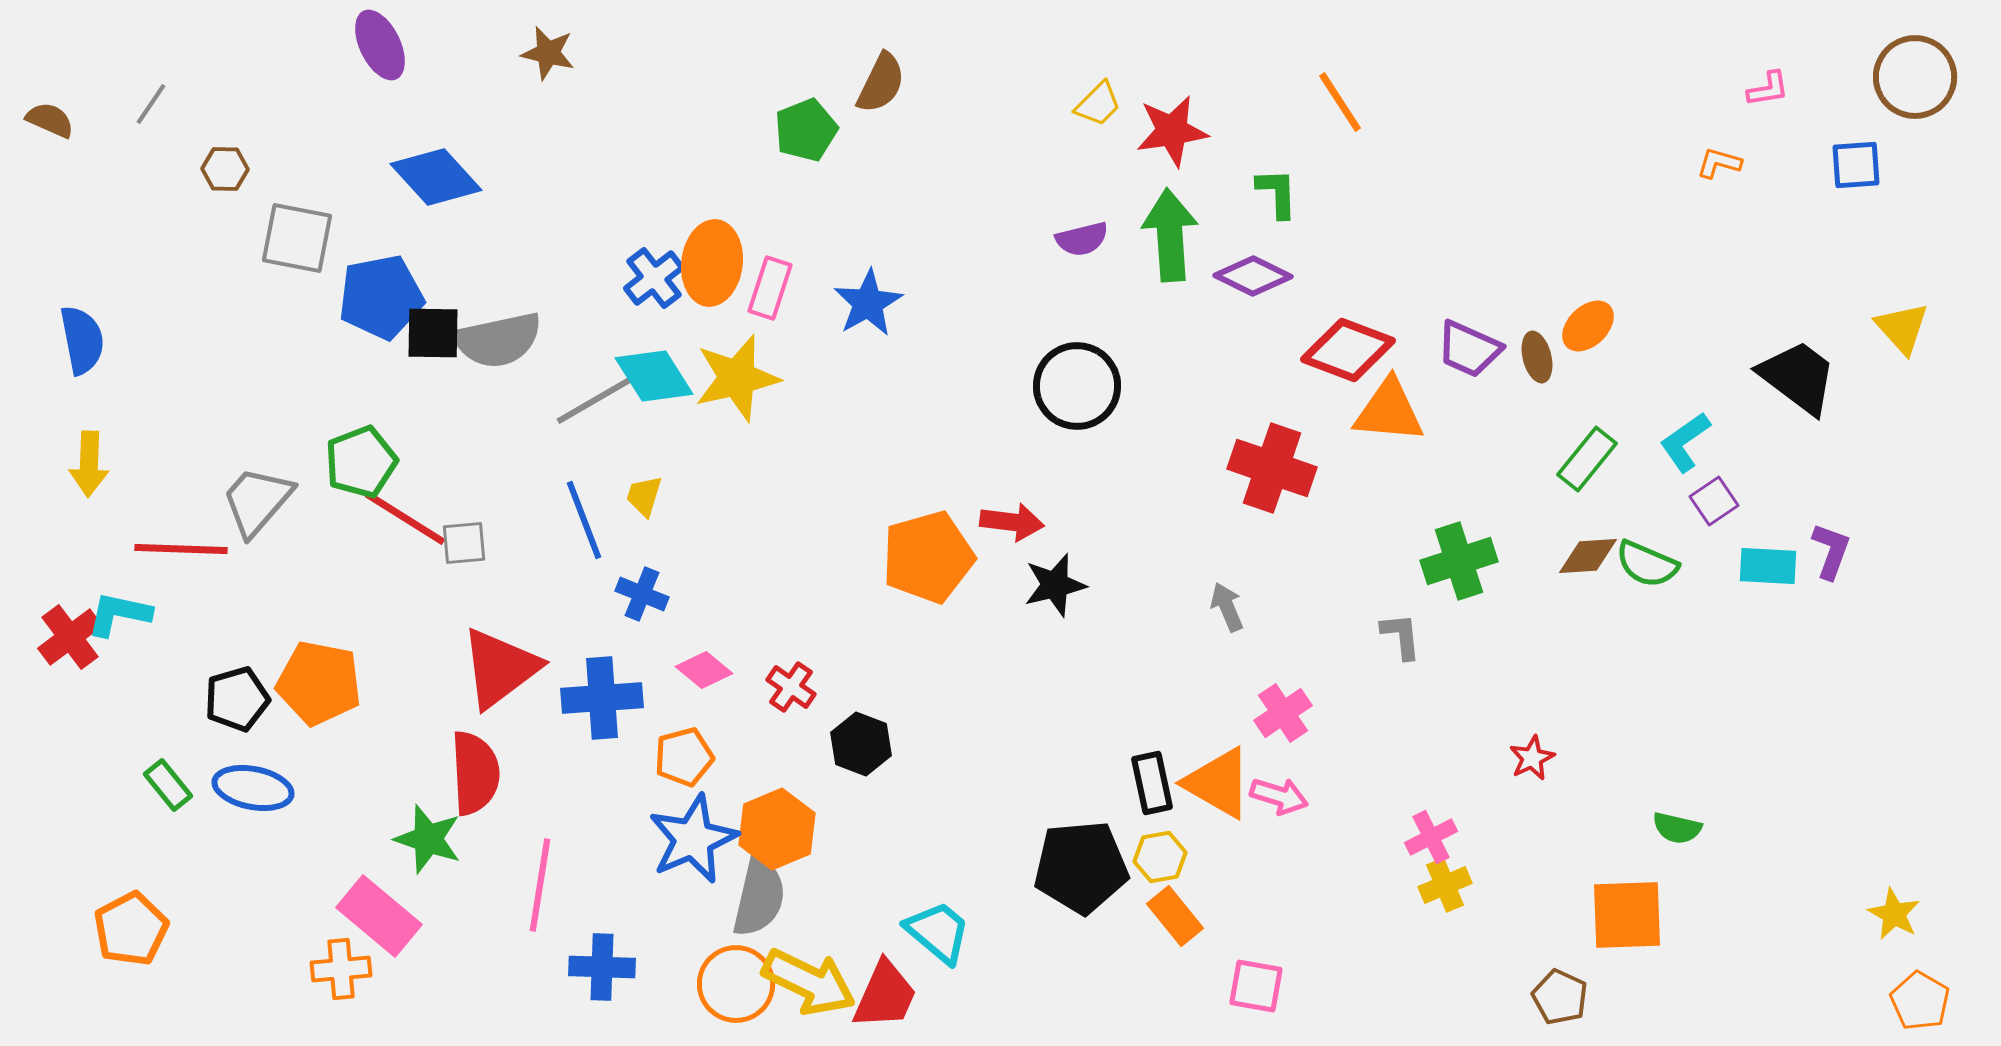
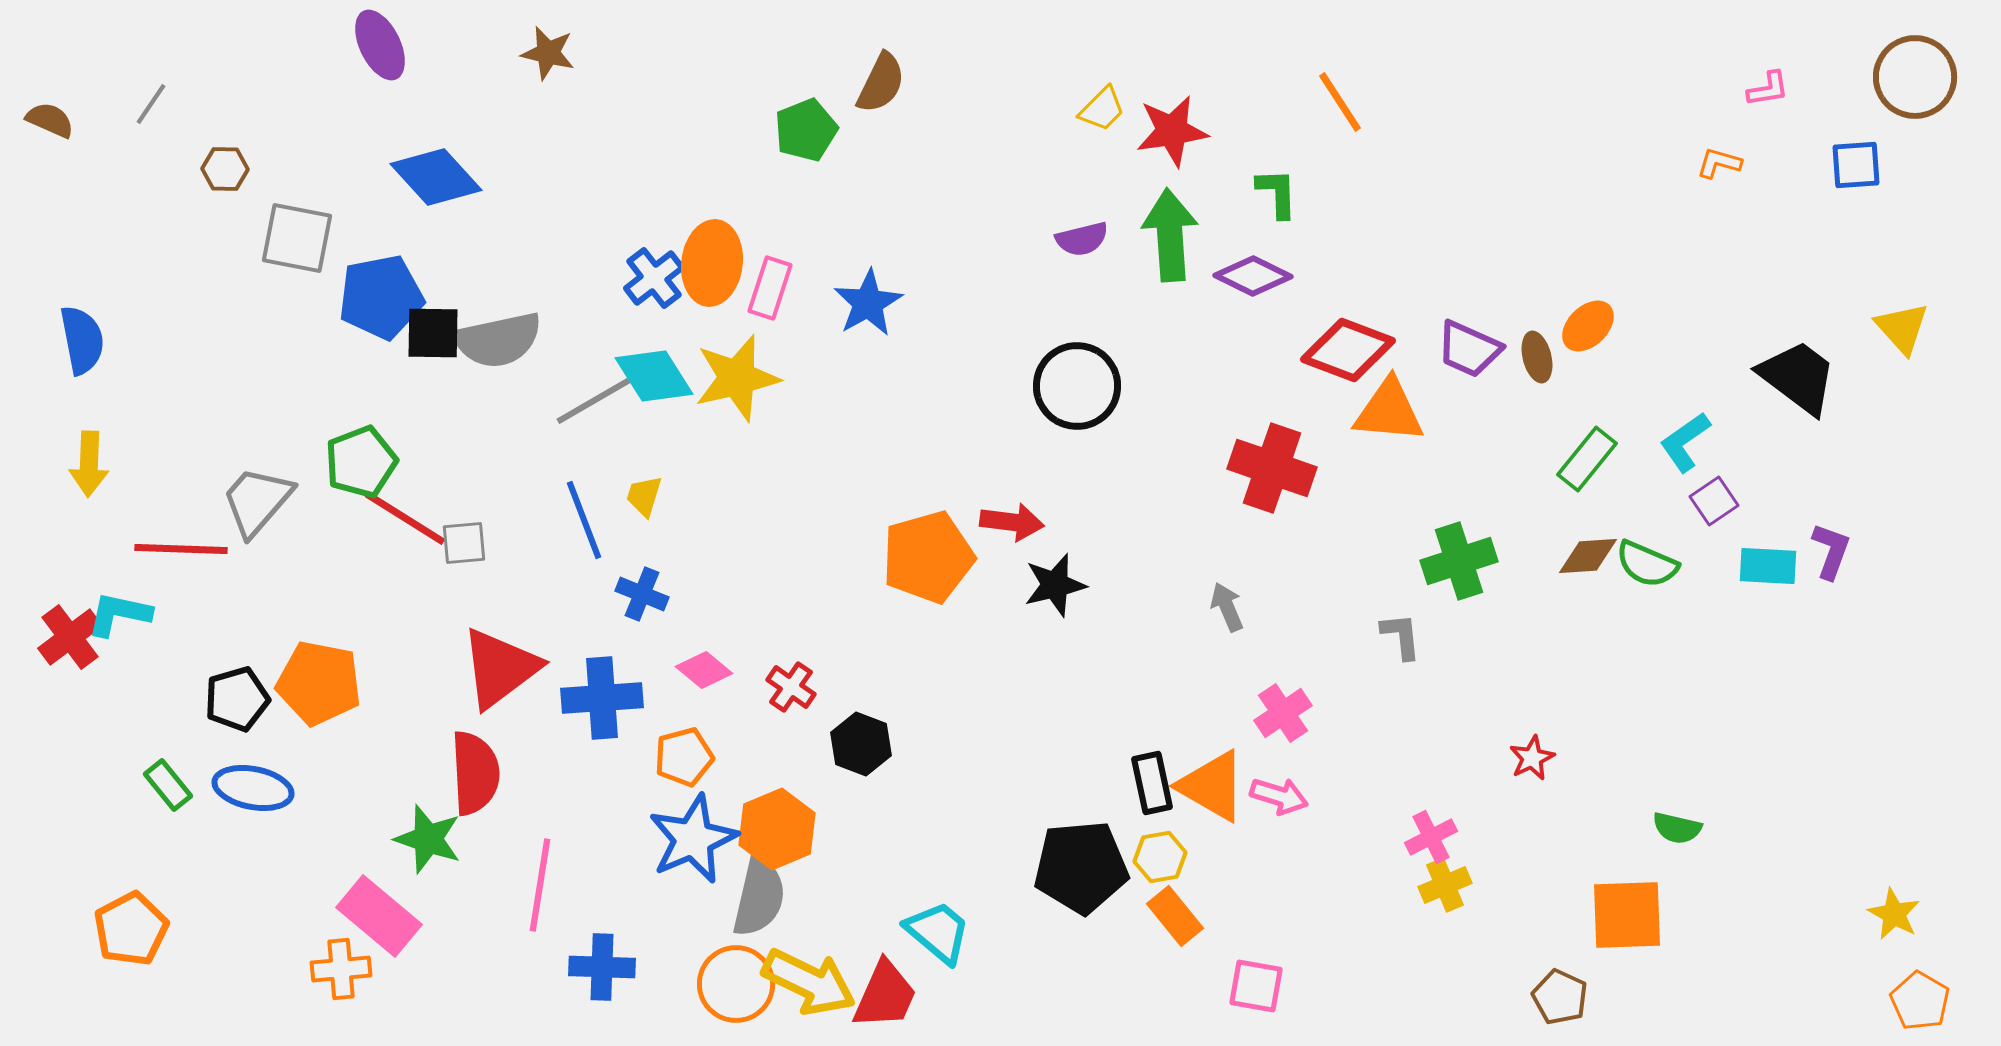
yellow trapezoid at (1098, 104): moved 4 px right, 5 px down
orange triangle at (1218, 783): moved 6 px left, 3 px down
